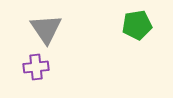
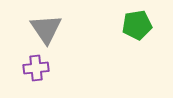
purple cross: moved 1 px down
